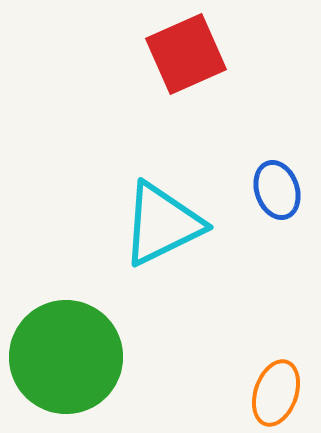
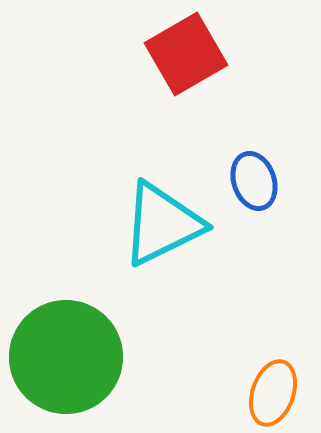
red square: rotated 6 degrees counterclockwise
blue ellipse: moved 23 px left, 9 px up
orange ellipse: moved 3 px left
